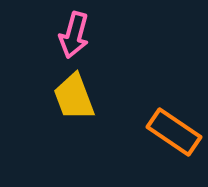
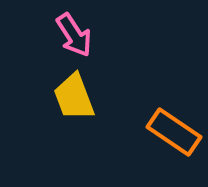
pink arrow: rotated 48 degrees counterclockwise
